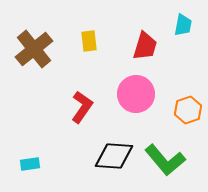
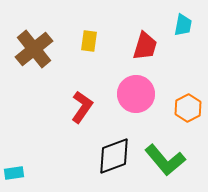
yellow rectangle: rotated 15 degrees clockwise
orange hexagon: moved 2 px up; rotated 8 degrees counterclockwise
black diamond: rotated 24 degrees counterclockwise
cyan rectangle: moved 16 px left, 9 px down
